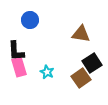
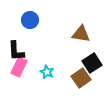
pink rectangle: rotated 42 degrees clockwise
